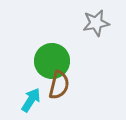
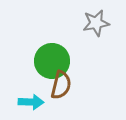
brown semicircle: moved 2 px right
cyan arrow: moved 2 px down; rotated 60 degrees clockwise
